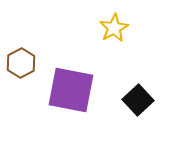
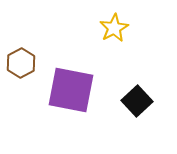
black square: moved 1 px left, 1 px down
